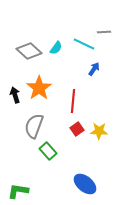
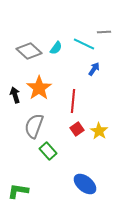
yellow star: rotated 30 degrees clockwise
